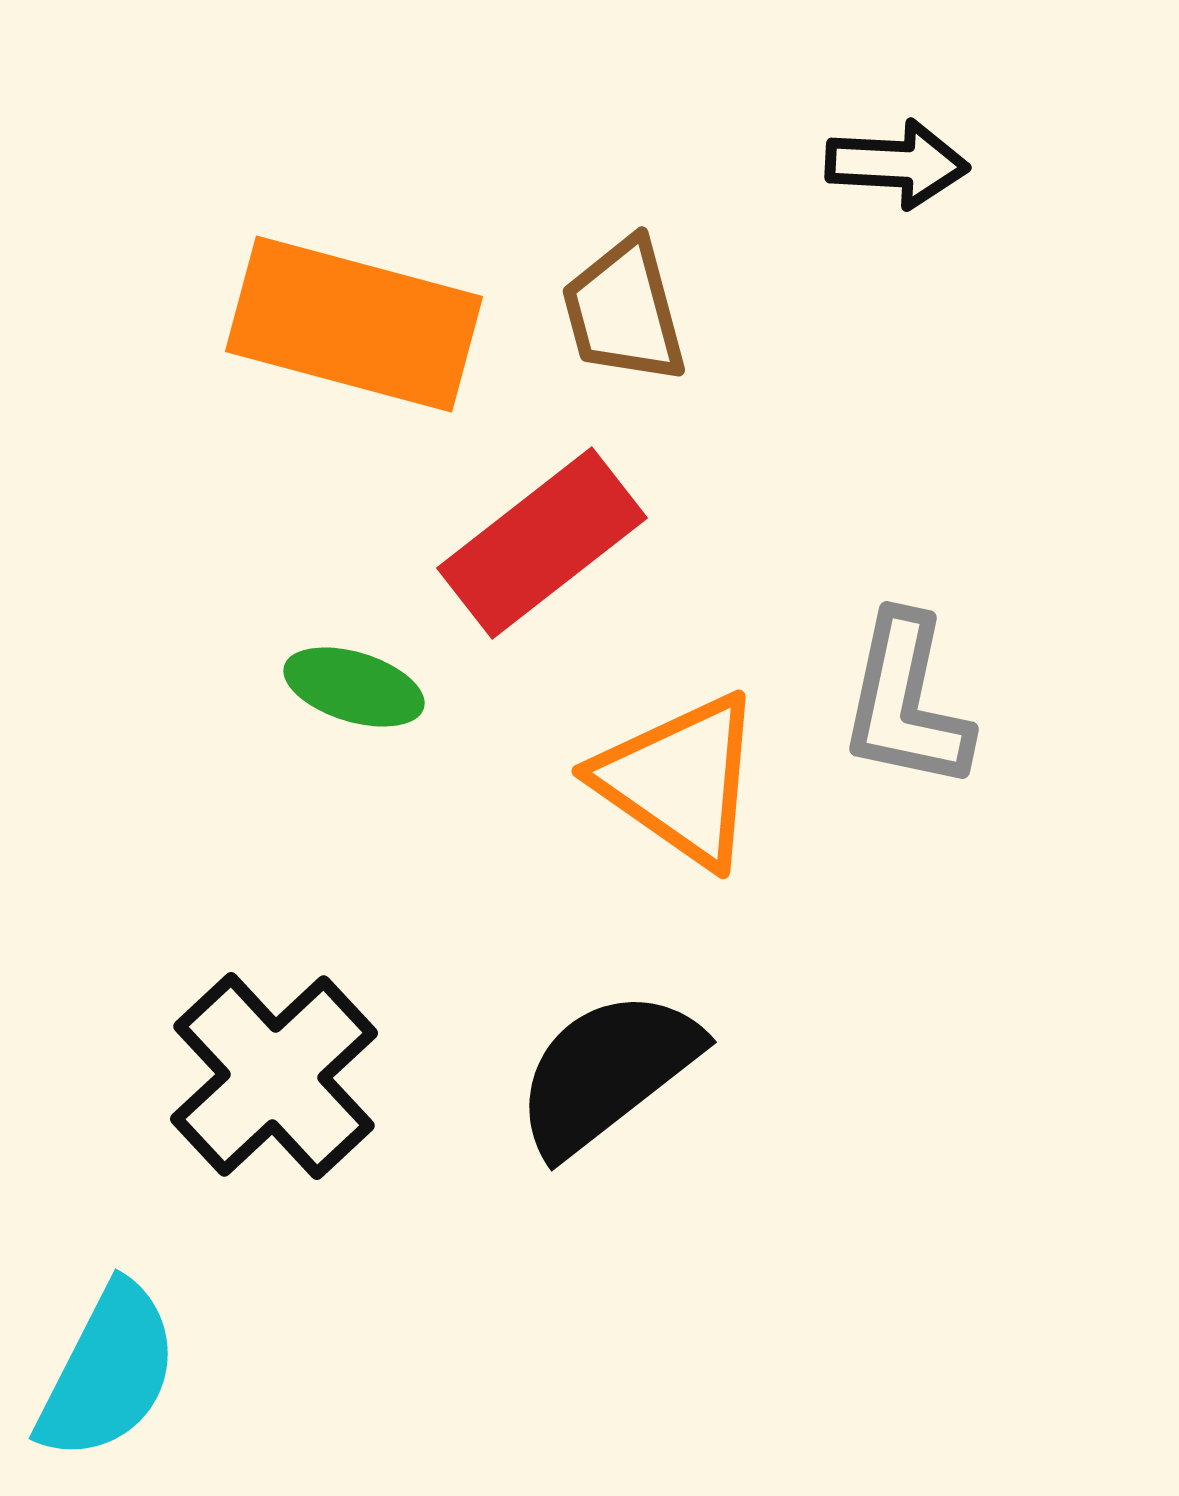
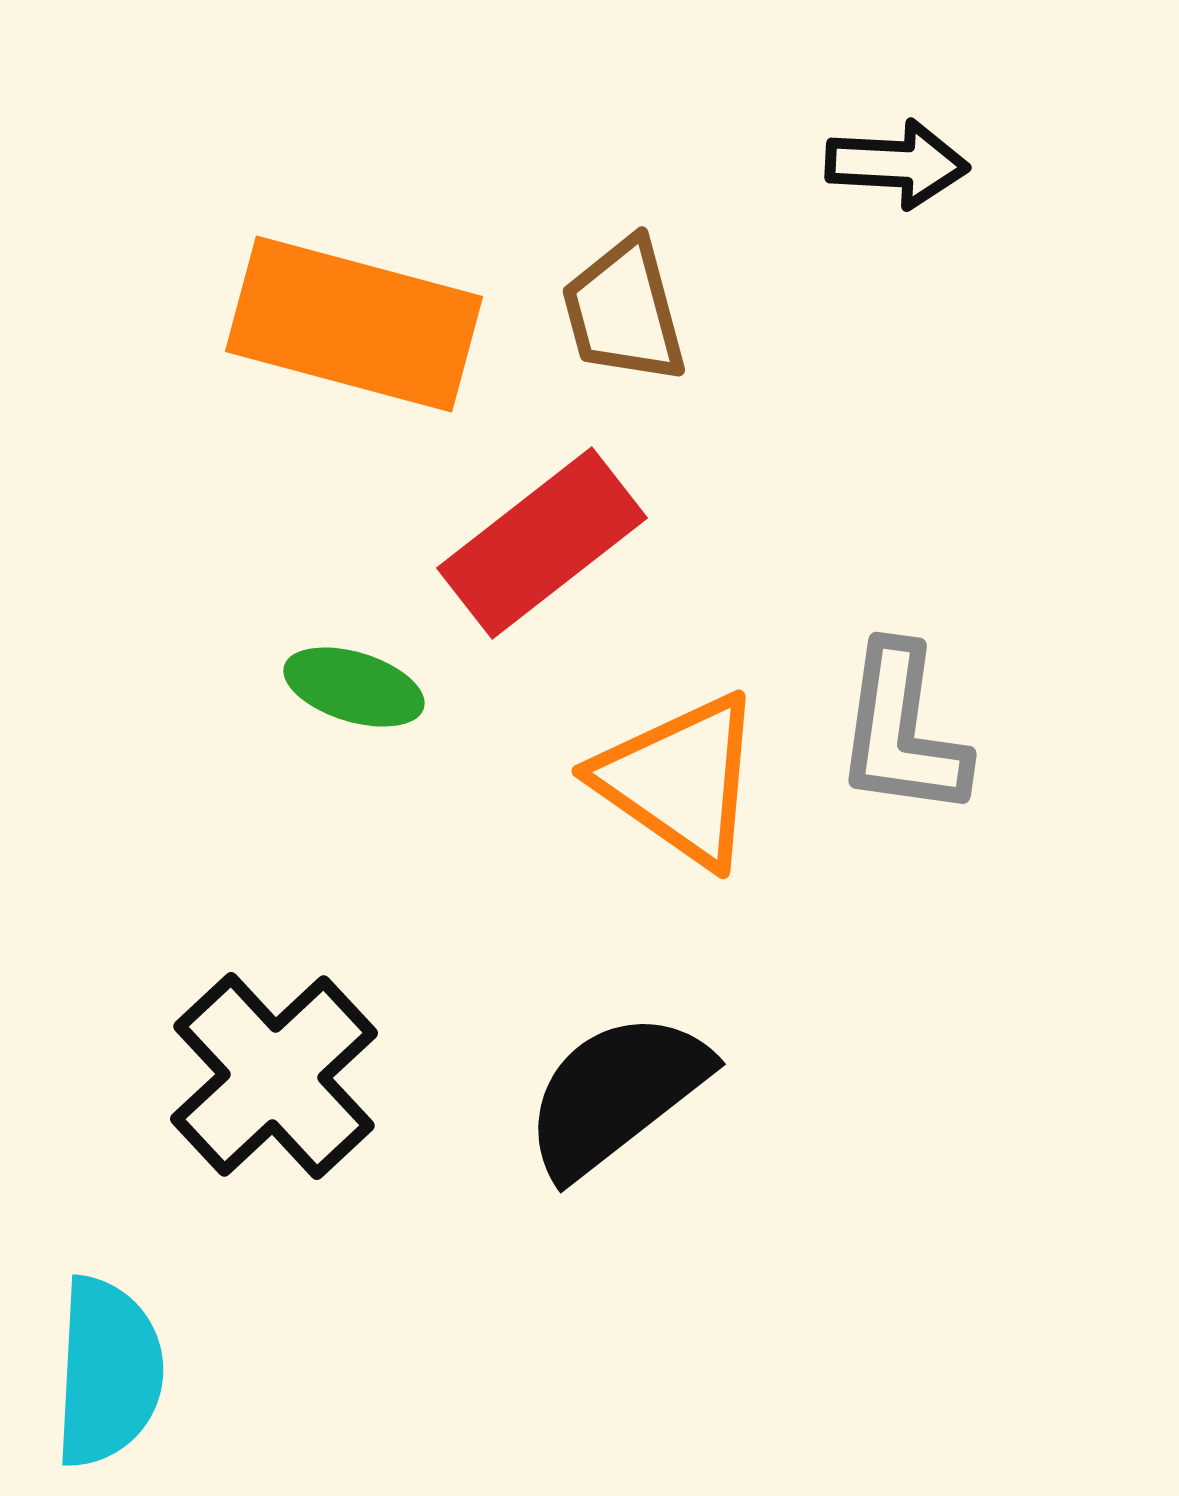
gray L-shape: moved 4 px left, 29 px down; rotated 4 degrees counterclockwise
black semicircle: moved 9 px right, 22 px down
cyan semicircle: rotated 24 degrees counterclockwise
